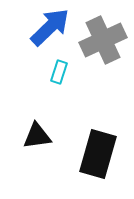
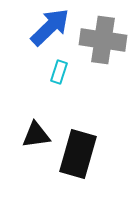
gray cross: rotated 33 degrees clockwise
black triangle: moved 1 px left, 1 px up
black rectangle: moved 20 px left
